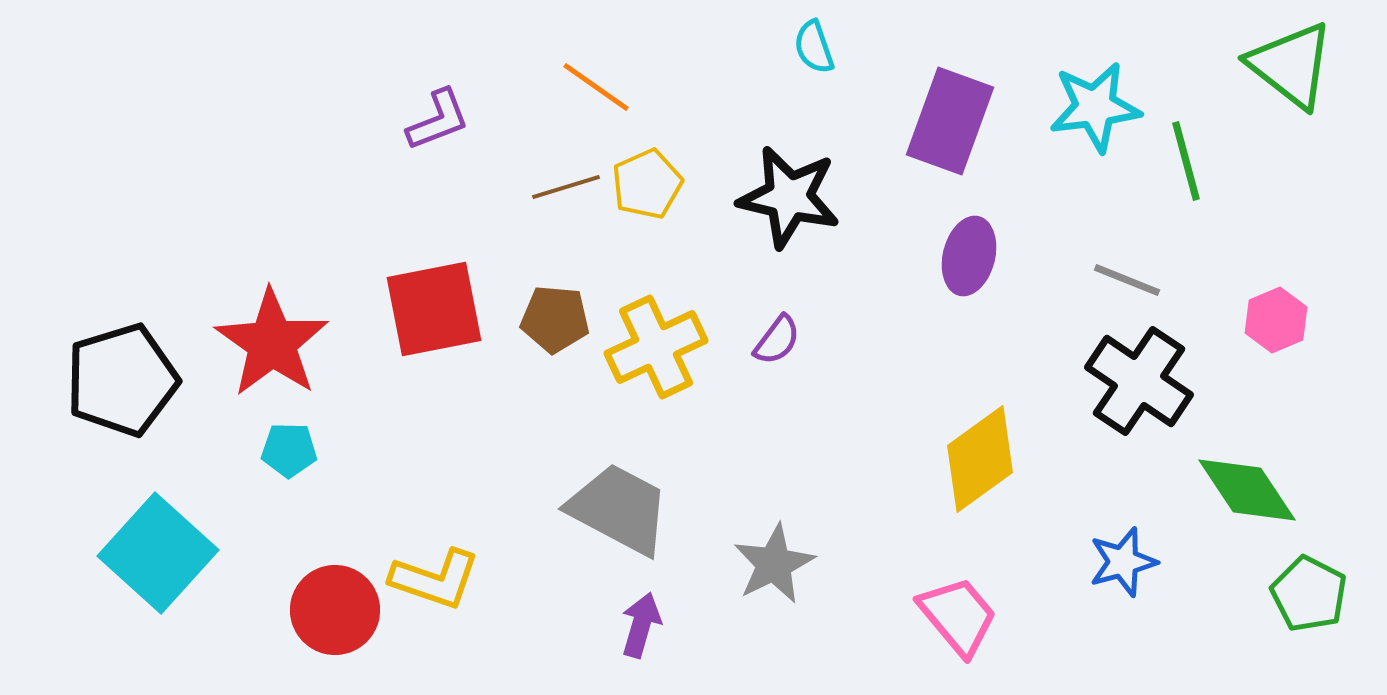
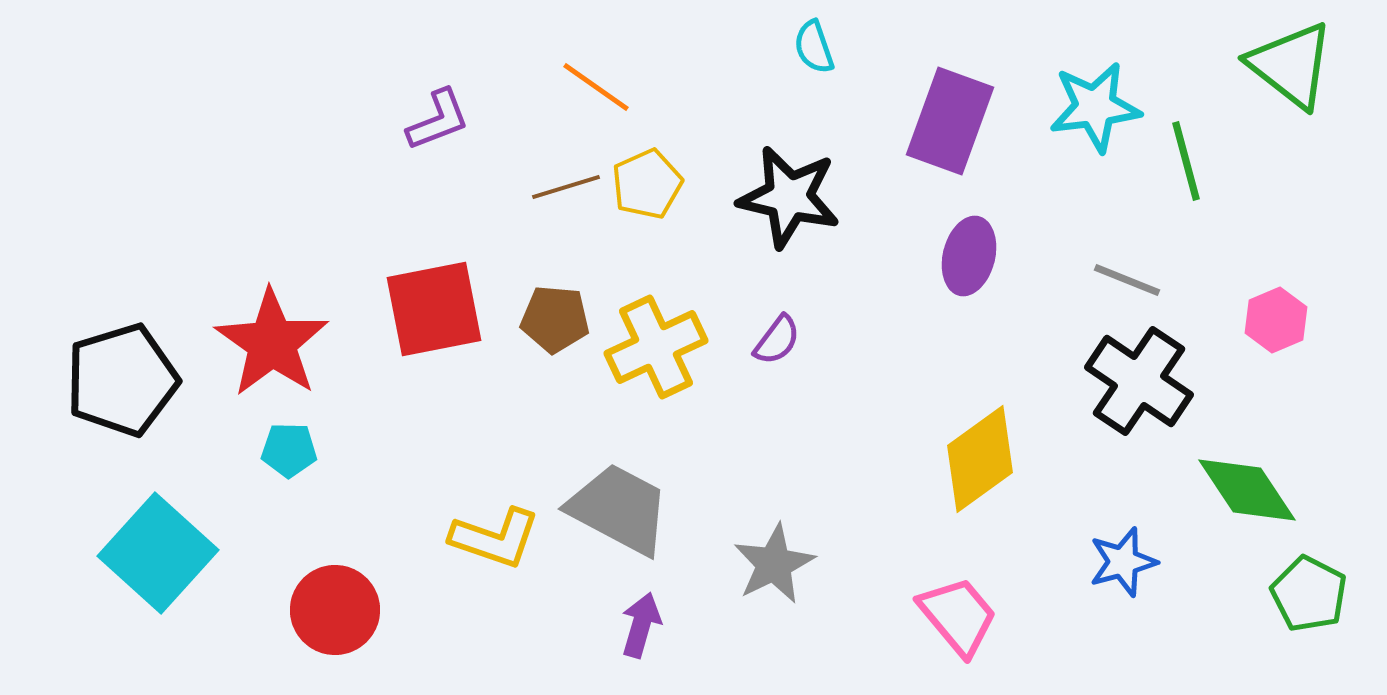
yellow L-shape: moved 60 px right, 41 px up
